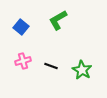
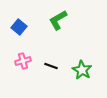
blue square: moved 2 px left
